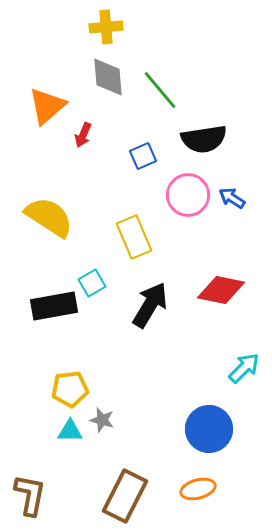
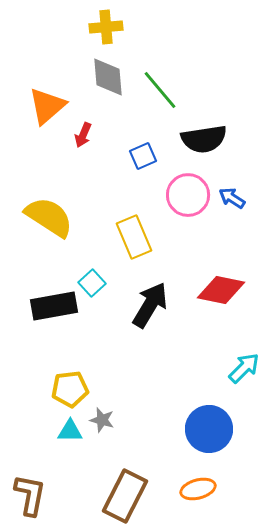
cyan square: rotated 12 degrees counterclockwise
